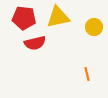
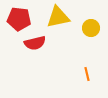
red pentagon: moved 5 px left, 1 px down
yellow circle: moved 3 px left, 1 px down
